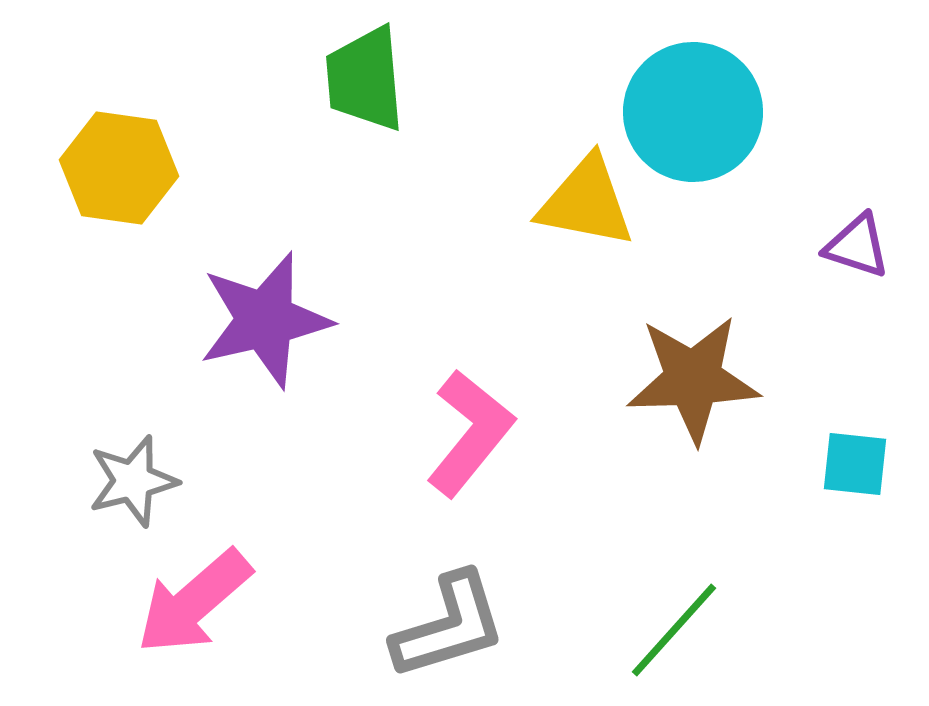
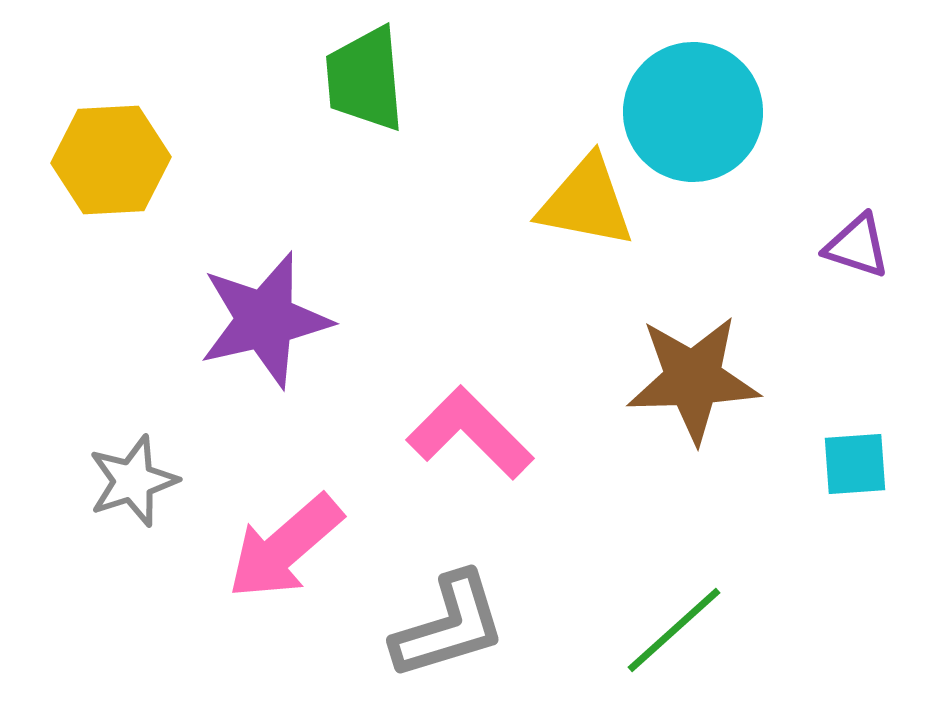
yellow hexagon: moved 8 px left, 8 px up; rotated 11 degrees counterclockwise
pink L-shape: rotated 84 degrees counterclockwise
cyan square: rotated 10 degrees counterclockwise
gray star: rotated 4 degrees counterclockwise
pink arrow: moved 91 px right, 55 px up
green line: rotated 6 degrees clockwise
